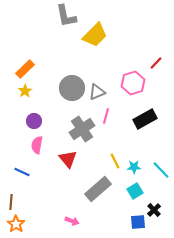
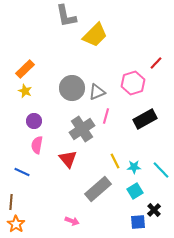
yellow star: rotated 16 degrees counterclockwise
